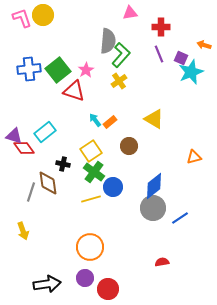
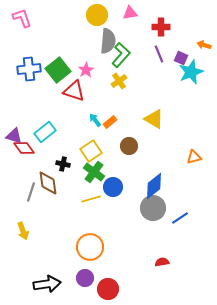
yellow circle: moved 54 px right
